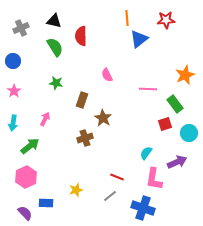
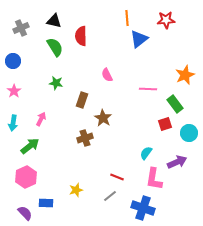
pink arrow: moved 4 px left
